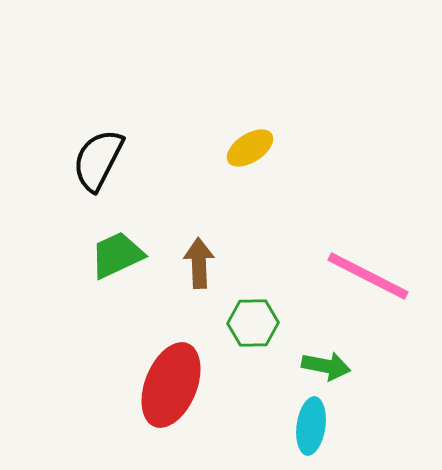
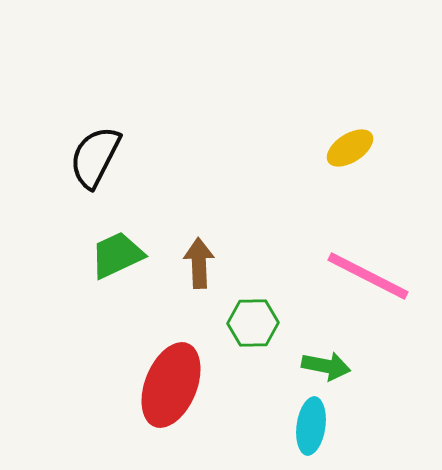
yellow ellipse: moved 100 px right
black semicircle: moved 3 px left, 3 px up
